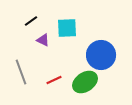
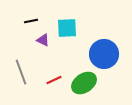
black line: rotated 24 degrees clockwise
blue circle: moved 3 px right, 1 px up
green ellipse: moved 1 px left, 1 px down
